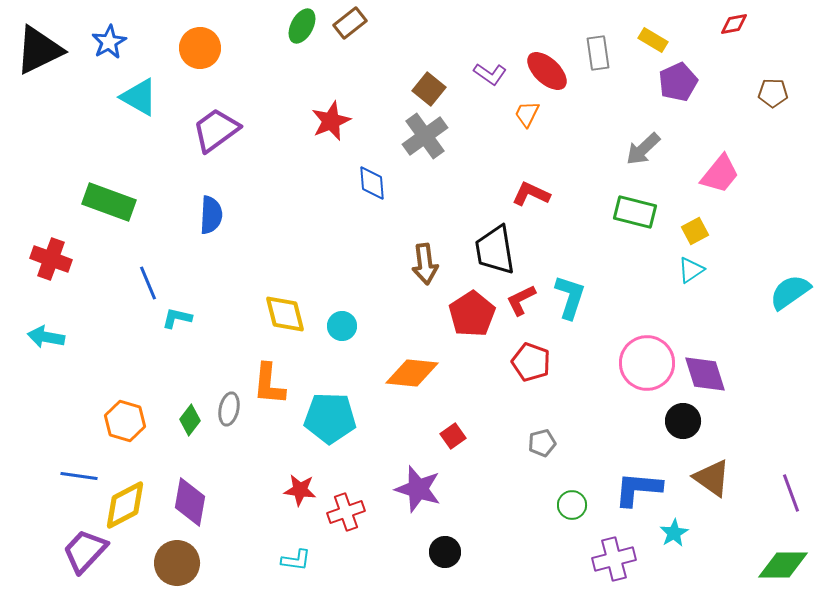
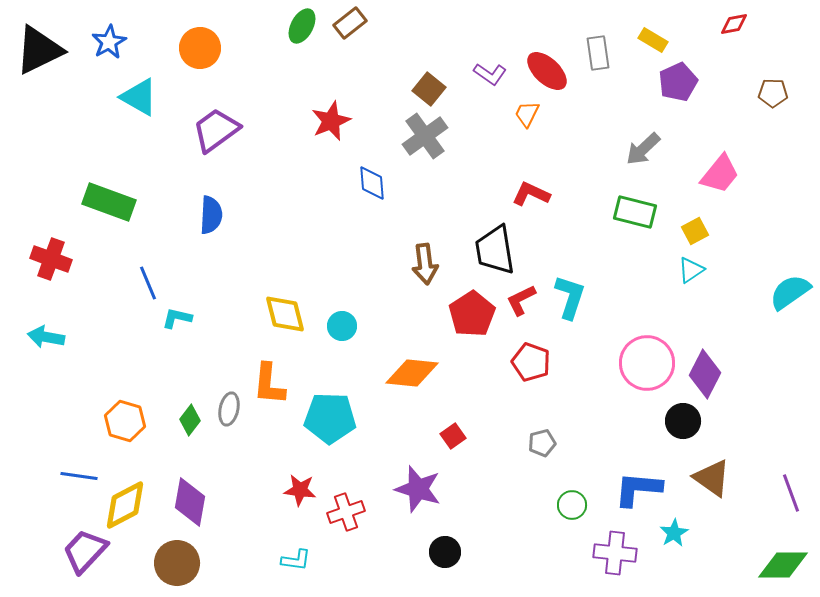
purple diamond at (705, 374): rotated 45 degrees clockwise
purple cross at (614, 559): moved 1 px right, 6 px up; rotated 21 degrees clockwise
